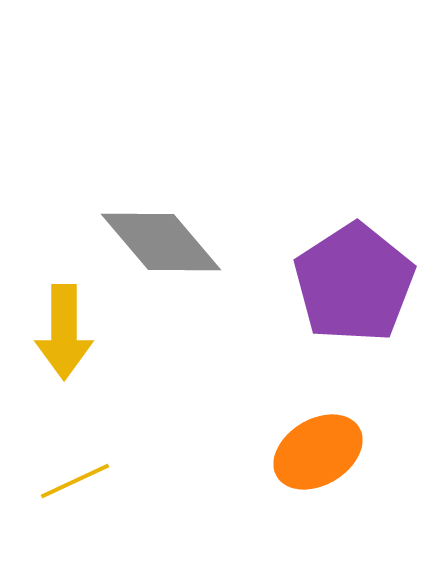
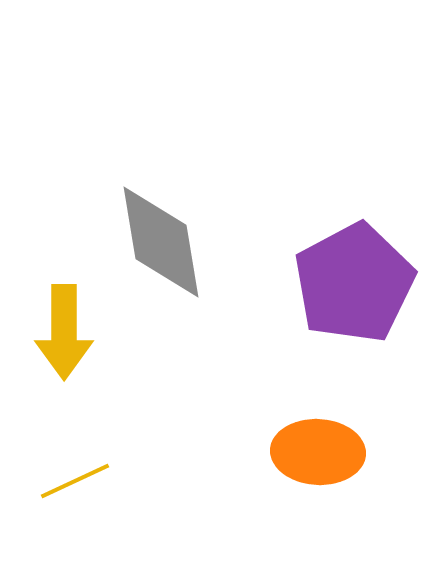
gray diamond: rotated 31 degrees clockwise
purple pentagon: rotated 5 degrees clockwise
orange ellipse: rotated 34 degrees clockwise
